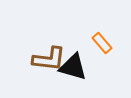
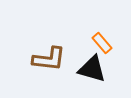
black triangle: moved 19 px right, 2 px down
